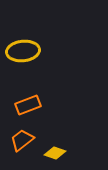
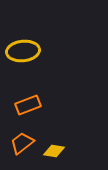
orange trapezoid: moved 3 px down
yellow diamond: moved 1 px left, 2 px up; rotated 10 degrees counterclockwise
